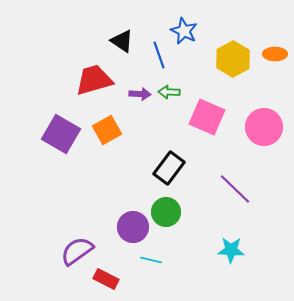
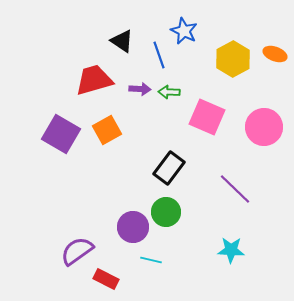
orange ellipse: rotated 20 degrees clockwise
purple arrow: moved 5 px up
